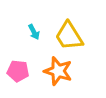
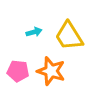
cyan arrow: rotated 77 degrees counterclockwise
orange star: moved 7 px left
